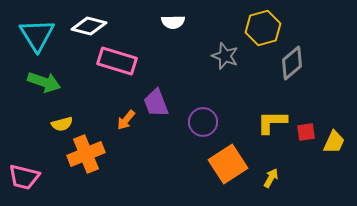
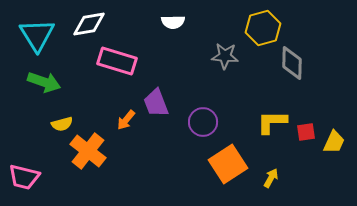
white diamond: moved 2 px up; rotated 24 degrees counterclockwise
gray star: rotated 16 degrees counterclockwise
gray diamond: rotated 48 degrees counterclockwise
orange cross: moved 2 px right, 3 px up; rotated 30 degrees counterclockwise
